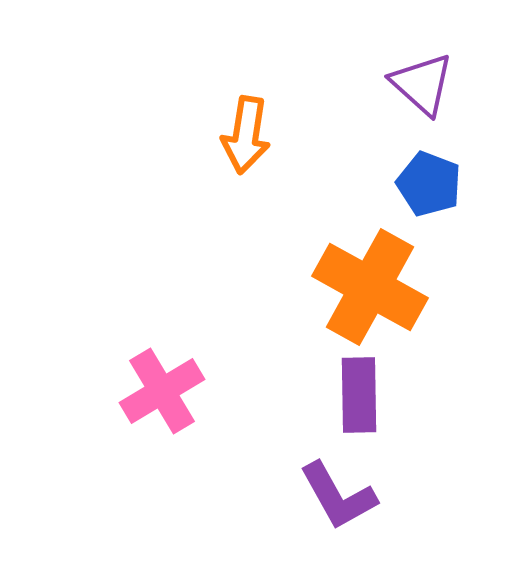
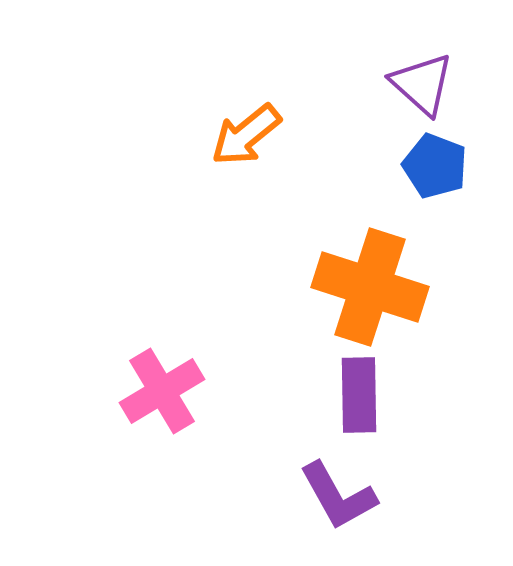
orange arrow: rotated 42 degrees clockwise
blue pentagon: moved 6 px right, 18 px up
orange cross: rotated 11 degrees counterclockwise
